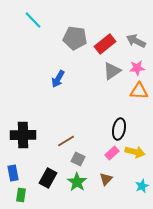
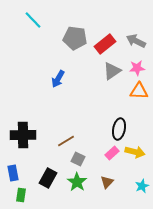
brown triangle: moved 1 px right, 3 px down
